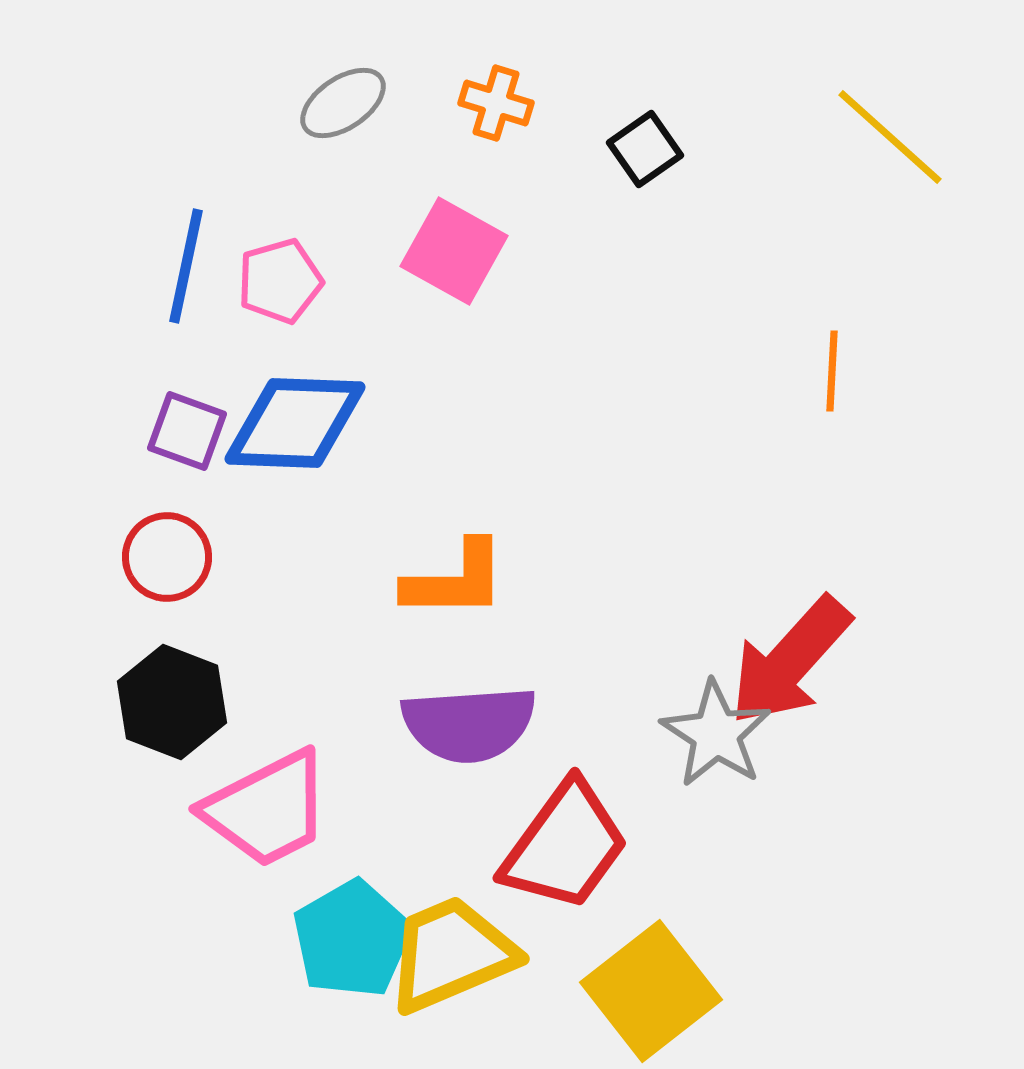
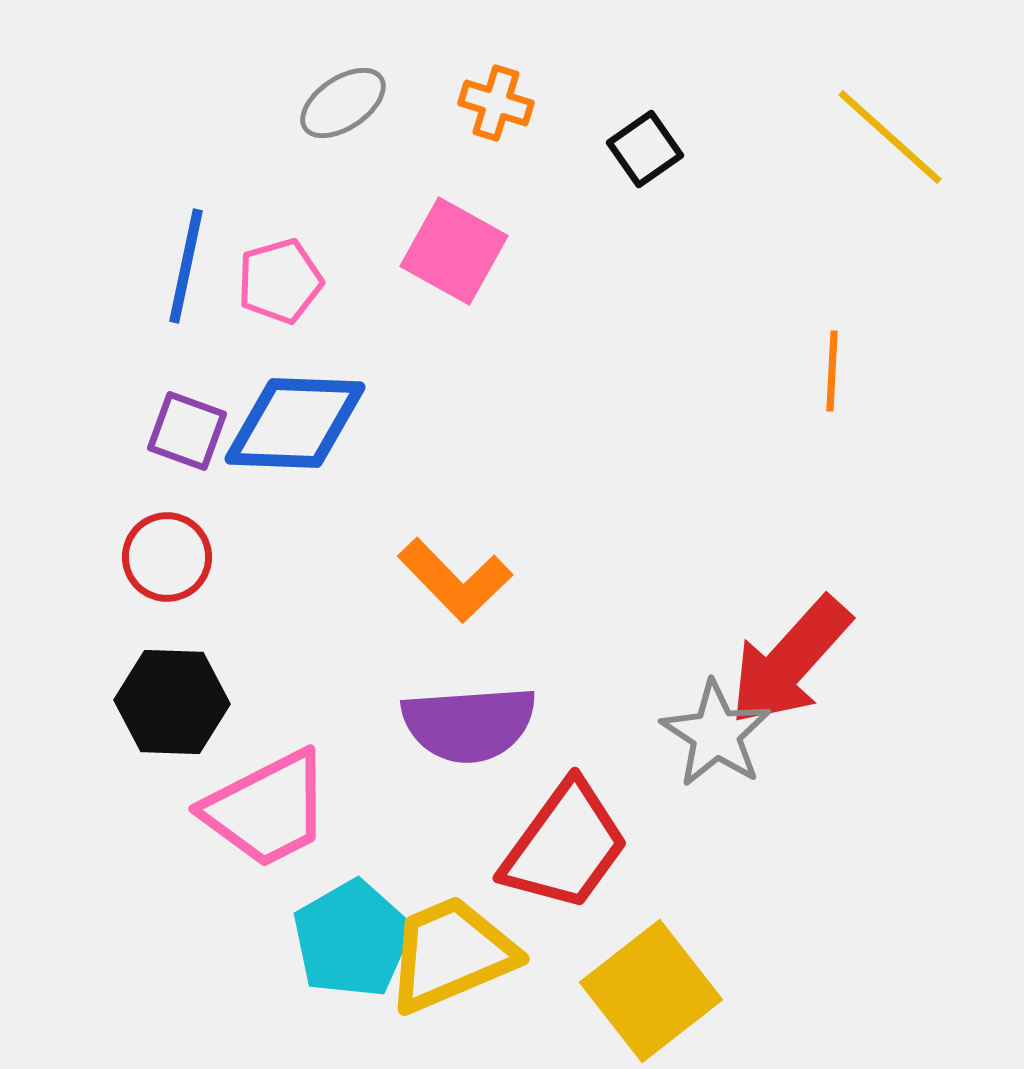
orange L-shape: rotated 46 degrees clockwise
black hexagon: rotated 19 degrees counterclockwise
